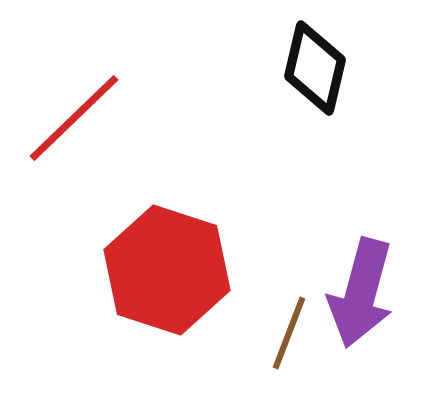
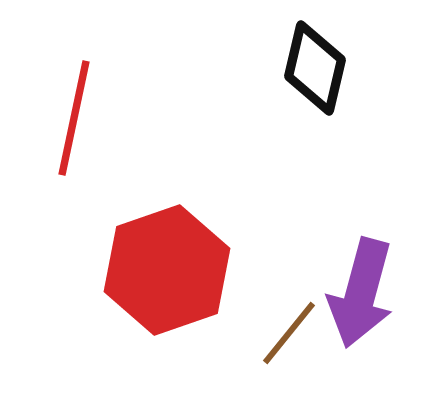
red line: rotated 34 degrees counterclockwise
red hexagon: rotated 23 degrees clockwise
brown line: rotated 18 degrees clockwise
